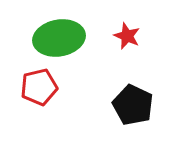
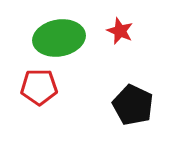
red star: moved 7 px left, 5 px up
red pentagon: rotated 12 degrees clockwise
